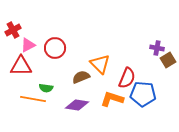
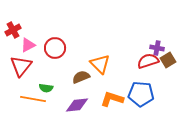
red triangle: rotated 50 degrees counterclockwise
red semicircle: moved 21 px right, 17 px up; rotated 130 degrees counterclockwise
blue pentagon: moved 2 px left
purple diamond: rotated 15 degrees counterclockwise
